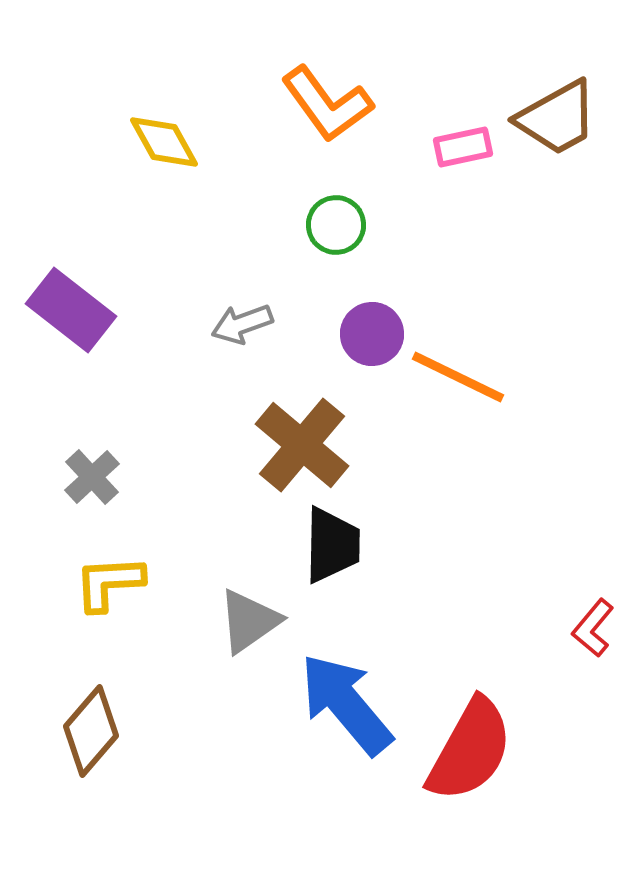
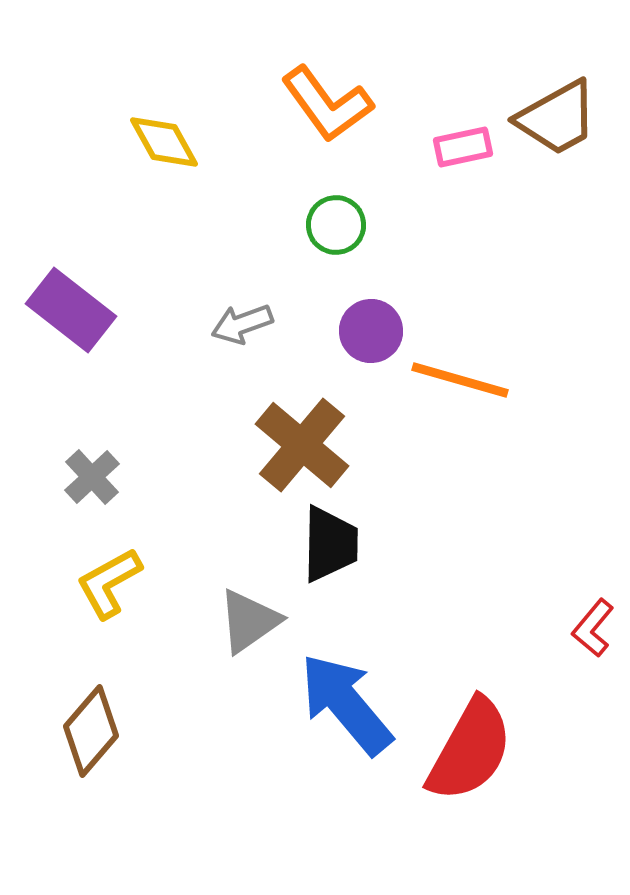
purple circle: moved 1 px left, 3 px up
orange line: moved 2 px right, 3 px down; rotated 10 degrees counterclockwise
black trapezoid: moved 2 px left, 1 px up
yellow L-shape: rotated 26 degrees counterclockwise
